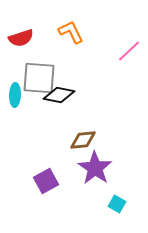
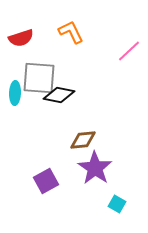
cyan ellipse: moved 2 px up
